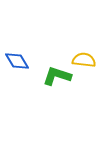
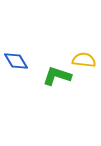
blue diamond: moved 1 px left
